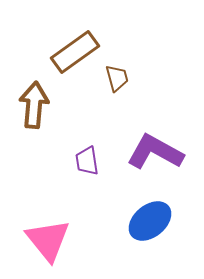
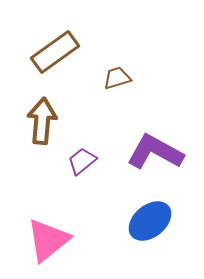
brown rectangle: moved 20 px left
brown trapezoid: rotated 92 degrees counterclockwise
brown arrow: moved 8 px right, 16 px down
purple trapezoid: moved 5 px left; rotated 60 degrees clockwise
pink triangle: rotated 30 degrees clockwise
